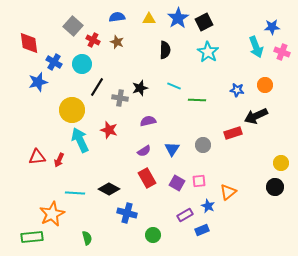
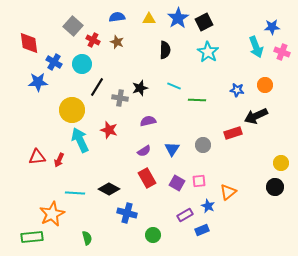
blue star at (38, 82): rotated 12 degrees clockwise
